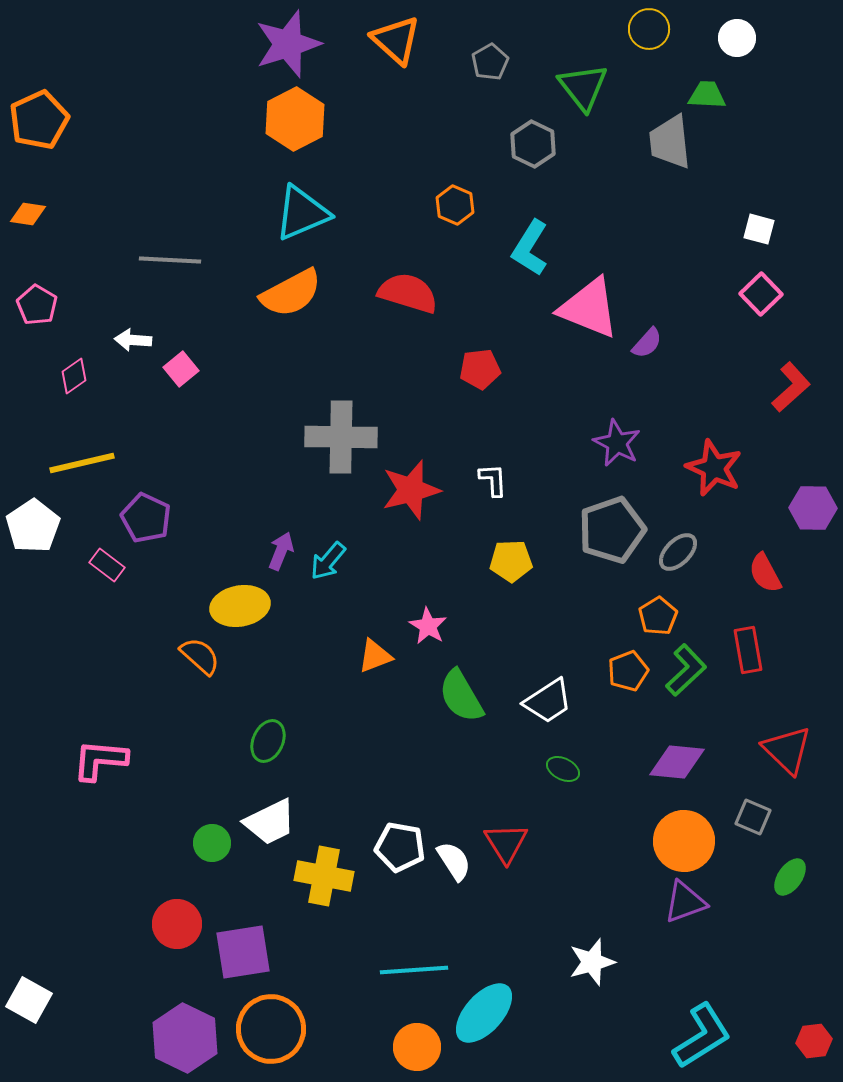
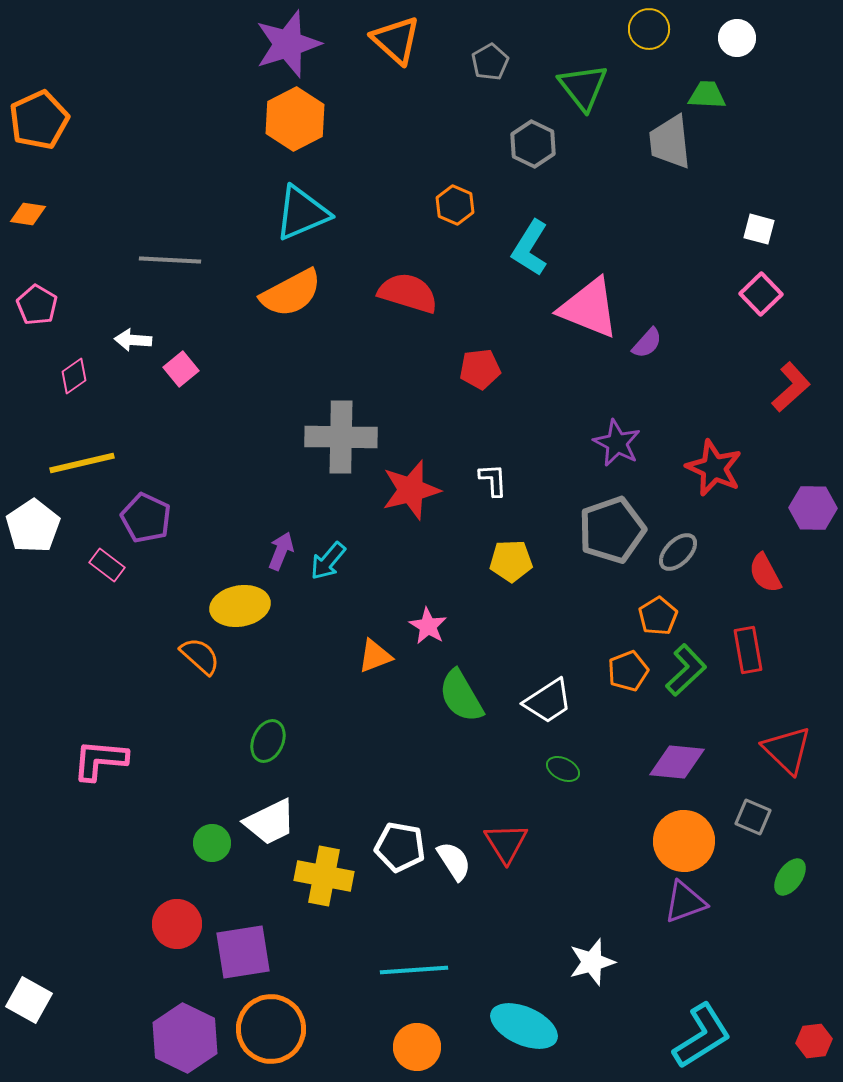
cyan ellipse at (484, 1013): moved 40 px right, 13 px down; rotated 72 degrees clockwise
